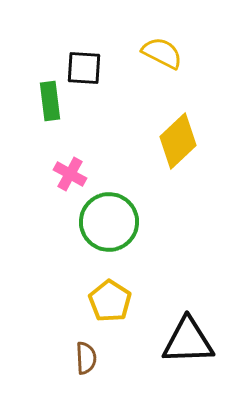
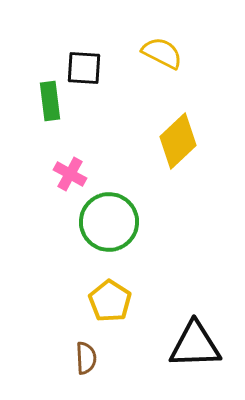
black triangle: moved 7 px right, 4 px down
